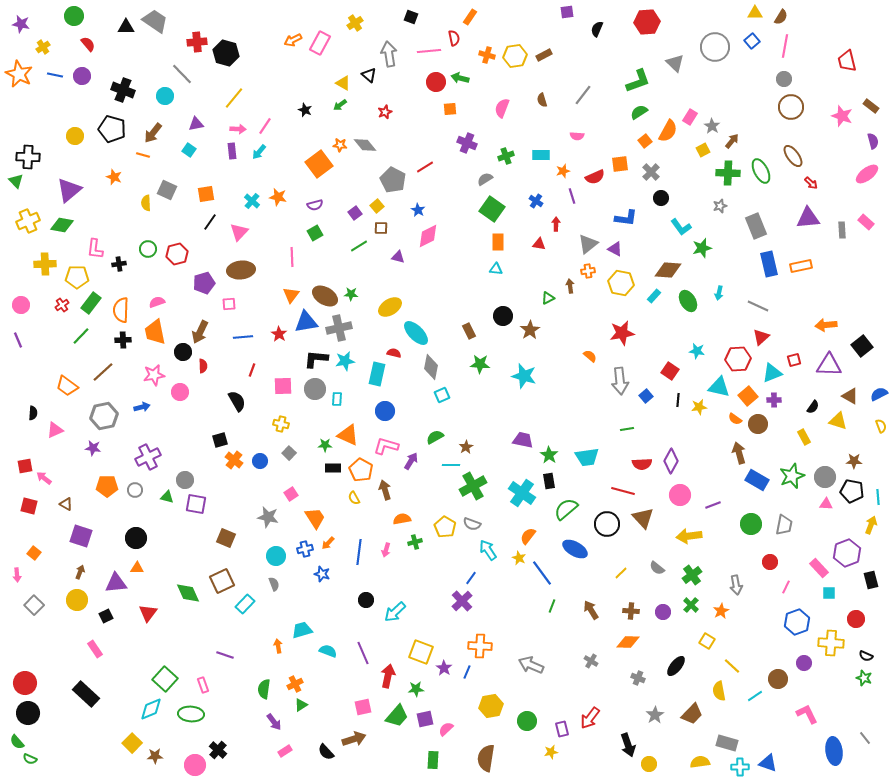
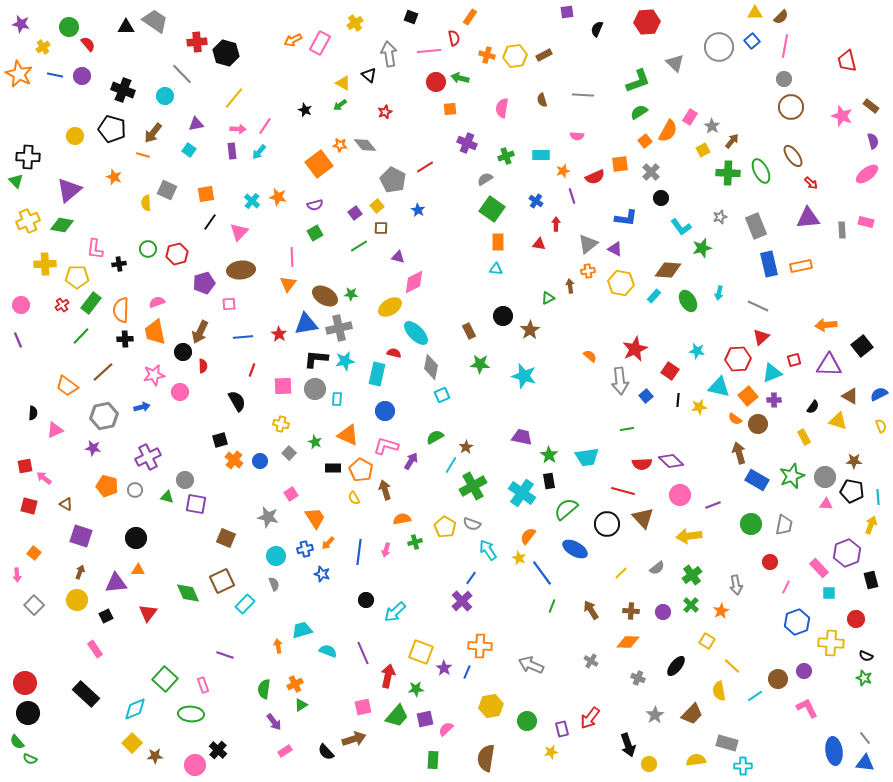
green circle at (74, 16): moved 5 px left, 11 px down
brown semicircle at (781, 17): rotated 14 degrees clockwise
gray circle at (715, 47): moved 4 px right
gray line at (583, 95): rotated 55 degrees clockwise
pink semicircle at (502, 108): rotated 12 degrees counterclockwise
gray star at (720, 206): moved 11 px down
pink rectangle at (866, 222): rotated 28 degrees counterclockwise
pink diamond at (428, 236): moved 14 px left, 46 px down
orange triangle at (291, 295): moved 3 px left, 11 px up
blue triangle at (306, 322): moved 2 px down
red star at (622, 333): moved 13 px right, 16 px down; rotated 15 degrees counterclockwise
black cross at (123, 340): moved 2 px right, 1 px up
purple trapezoid at (523, 440): moved 1 px left, 3 px up
green star at (325, 445): moved 10 px left, 3 px up; rotated 24 degrees clockwise
purple diamond at (671, 461): rotated 75 degrees counterclockwise
cyan line at (451, 465): rotated 60 degrees counterclockwise
orange pentagon at (107, 486): rotated 15 degrees clockwise
orange triangle at (137, 568): moved 1 px right, 2 px down
gray semicircle at (657, 568): rotated 77 degrees counterclockwise
purple circle at (804, 663): moved 8 px down
cyan diamond at (151, 709): moved 16 px left
pink L-shape at (807, 714): moved 6 px up
yellow semicircle at (700, 762): moved 4 px left, 2 px up
blue triangle at (768, 763): moved 97 px right; rotated 12 degrees counterclockwise
cyan cross at (740, 767): moved 3 px right, 1 px up
